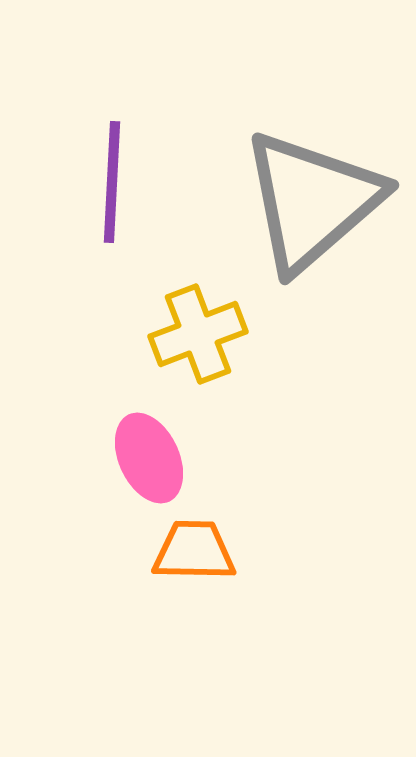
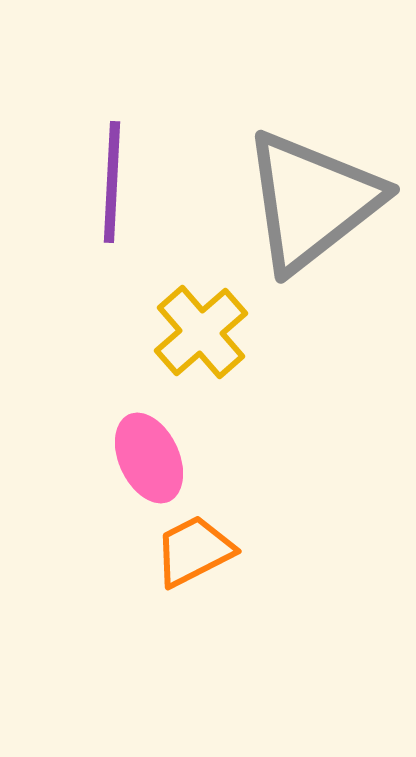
gray triangle: rotated 3 degrees clockwise
yellow cross: moved 3 px right, 2 px up; rotated 20 degrees counterclockwise
orange trapezoid: rotated 28 degrees counterclockwise
